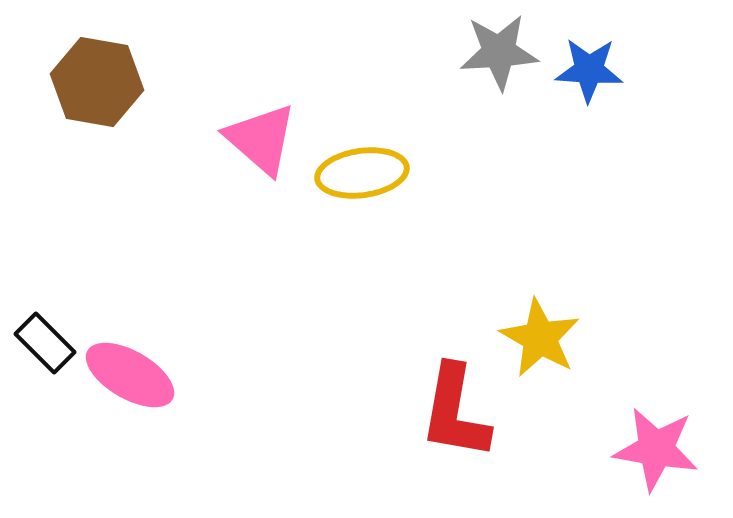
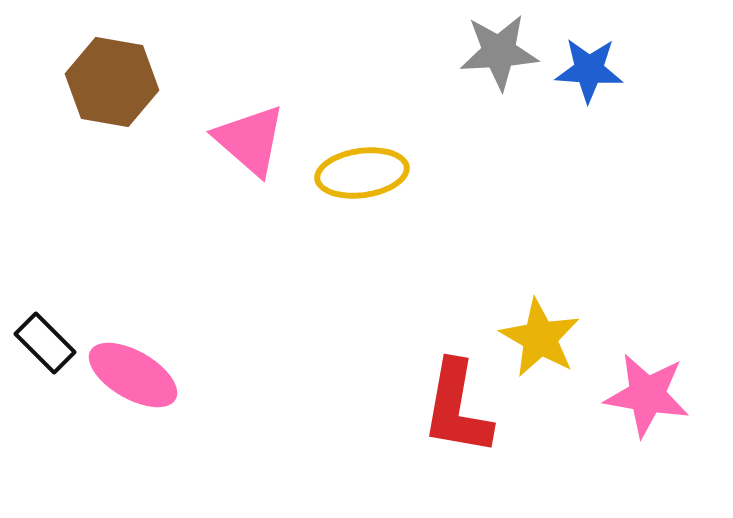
brown hexagon: moved 15 px right
pink triangle: moved 11 px left, 1 px down
pink ellipse: moved 3 px right
red L-shape: moved 2 px right, 4 px up
pink star: moved 9 px left, 54 px up
